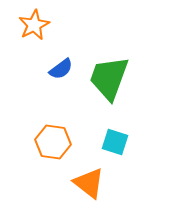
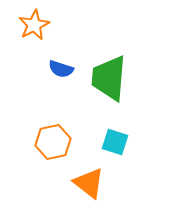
blue semicircle: rotated 55 degrees clockwise
green trapezoid: rotated 15 degrees counterclockwise
orange hexagon: rotated 20 degrees counterclockwise
